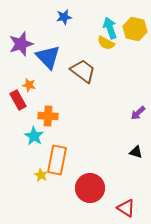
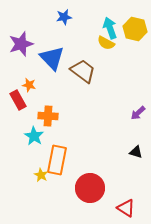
blue triangle: moved 4 px right, 1 px down
